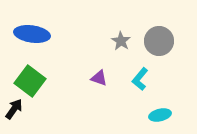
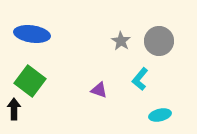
purple triangle: moved 12 px down
black arrow: rotated 35 degrees counterclockwise
